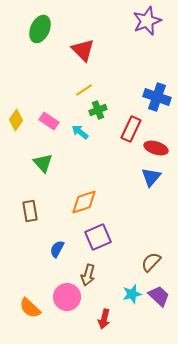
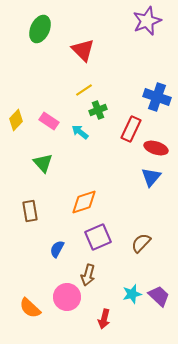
yellow diamond: rotated 10 degrees clockwise
brown semicircle: moved 10 px left, 19 px up
